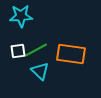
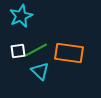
cyan star: rotated 20 degrees counterclockwise
orange rectangle: moved 2 px left, 1 px up
